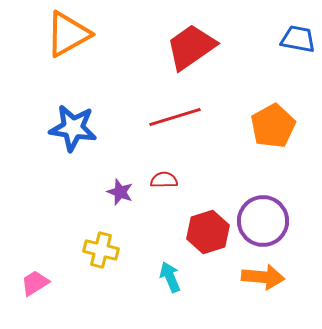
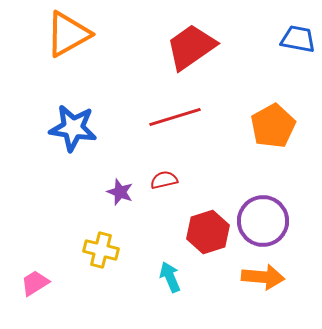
red semicircle: rotated 12 degrees counterclockwise
